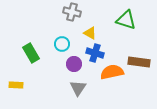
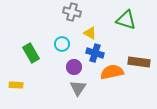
purple circle: moved 3 px down
